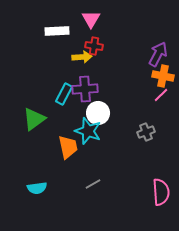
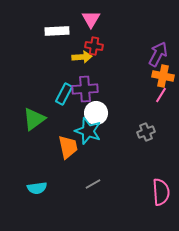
pink line: rotated 14 degrees counterclockwise
white circle: moved 2 px left
